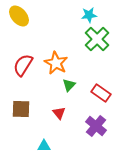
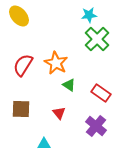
green triangle: rotated 40 degrees counterclockwise
cyan triangle: moved 2 px up
